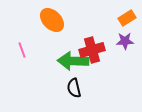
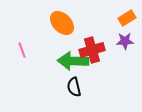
orange ellipse: moved 10 px right, 3 px down
black semicircle: moved 1 px up
